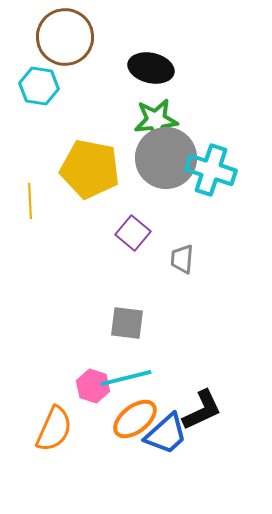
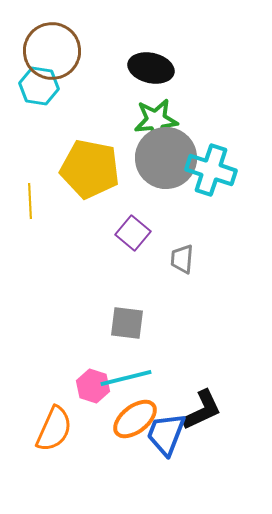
brown circle: moved 13 px left, 14 px down
blue trapezoid: rotated 153 degrees clockwise
